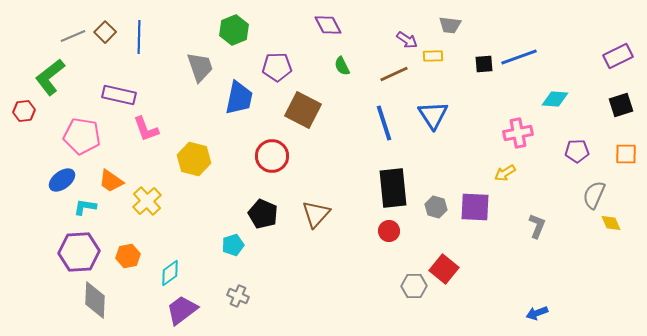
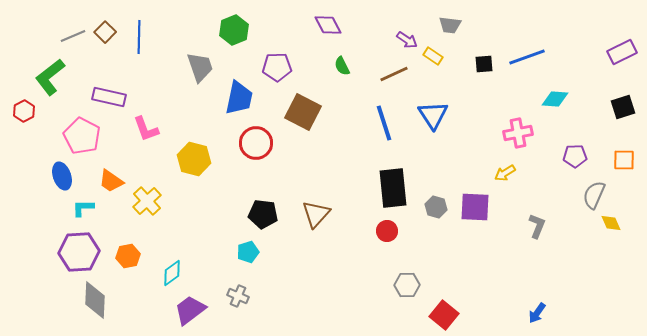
yellow rectangle at (433, 56): rotated 36 degrees clockwise
purple rectangle at (618, 56): moved 4 px right, 4 px up
blue line at (519, 57): moved 8 px right
purple rectangle at (119, 95): moved 10 px left, 2 px down
black square at (621, 105): moved 2 px right, 2 px down
brown square at (303, 110): moved 2 px down
red hexagon at (24, 111): rotated 20 degrees counterclockwise
pink pentagon at (82, 136): rotated 18 degrees clockwise
purple pentagon at (577, 151): moved 2 px left, 5 px down
orange square at (626, 154): moved 2 px left, 6 px down
red circle at (272, 156): moved 16 px left, 13 px up
blue ellipse at (62, 180): moved 4 px up; rotated 72 degrees counterclockwise
cyan L-shape at (85, 207): moved 2 px left, 1 px down; rotated 10 degrees counterclockwise
black pentagon at (263, 214): rotated 16 degrees counterclockwise
red circle at (389, 231): moved 2 px left
cyan pentagon at (233, 245): moved 15 px right, 7 px down
red square at (444, 269): moved 46 px down
cyan diamond at (170, 273): moved 2 px right
gray hexagon at (414, 286): moved 7 px left, 1 px up
purple trapezoid at (182, 310): moved 8 px right
blue arrow at (537, 313): rotated 35 degrees counterclockwise
